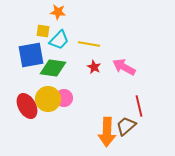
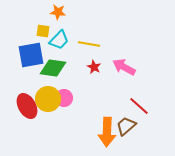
red line: rotated 35 degrees counterclockwise
